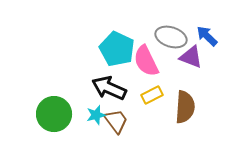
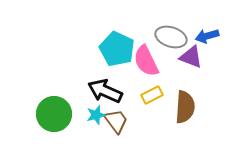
blue arrow: rotated 60 degrees counterclockwise
black arrow: moved 4 px left, 3 px down
